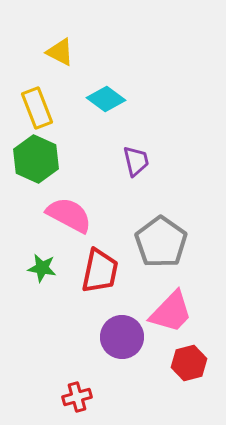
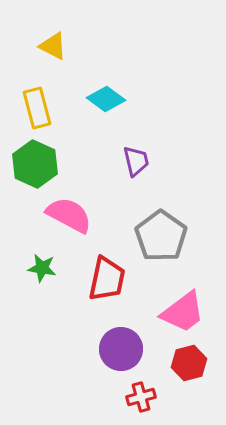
yellow triangle: moved 7 px left, 6 px up
yellow rectangle: rotated 6 degrees clockwise
green hexagon: moved 1 px left, 5 px down
gray pentagon: moved 6 px up
red trapezoid: moved 7 px right, 8 px down
pink trapezoid: moved 12 px right; rotated 9 degrees clockwise
purple circle: moved 1 px left, 12 px down
red cross: moved 64 px right
